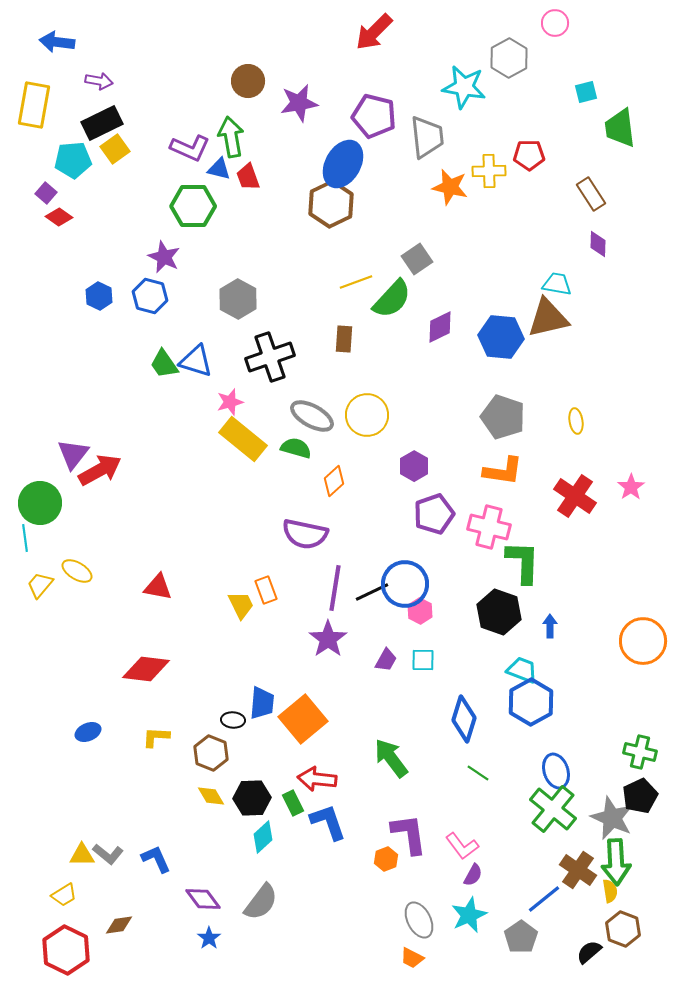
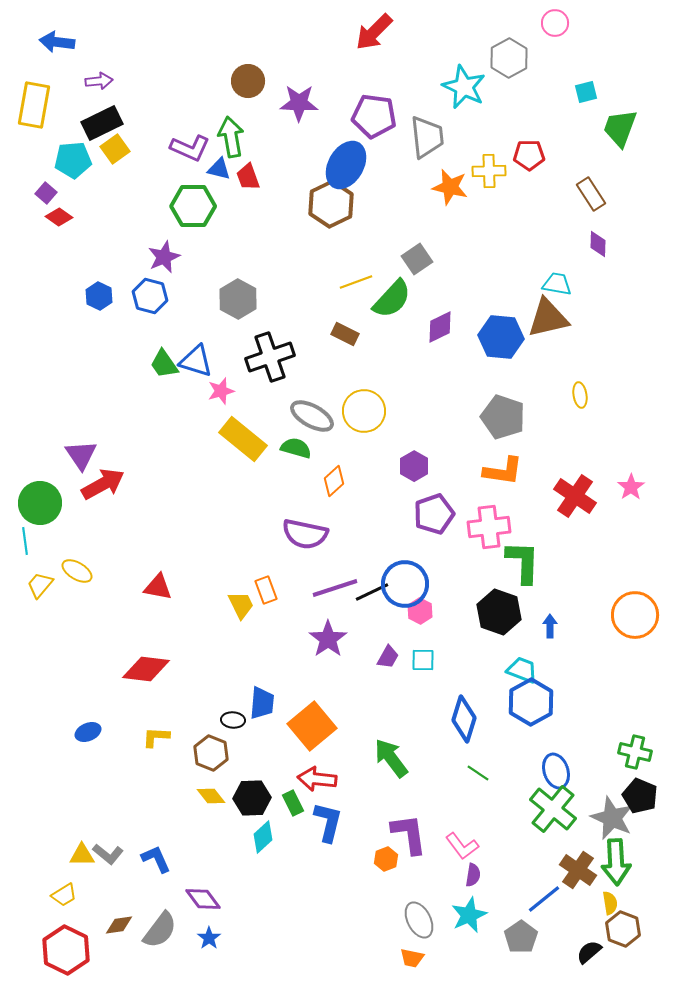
purple arrow at (99, 81): rotated 16 degrees counterclockwise
cyan star at (464, 87): rotated 15 degrees clockwise
purple star at (299, 103): rotated 12 degrees clockwise
purple pentagon at (374, 116): rotated 6 degrees counterclockwise
green trapezoid at (620, 128): rotated 27 degrees clockwise
blue ellipse at (343, 164): moved 3 px right, 1 px down
purple star at (164, 257): rotated 24 degrees clockwise
brown rectangle at (344, 339): moved 1 px right, 5 px up; rotated 68 degrees counterclockwise
pink star at (230, 402): moved 9 px left, 11 px up
yellow circle at (367, 415): moved 3 px left, 4 px up
yellow ellipse at (576, 421): moved 4 px right, 26 px up
purple triangle at (73, 454): moved 8 px right, 1 px down; rotated 12 degrees counterclockwise
red arrow at (100, 470): moved 3 px right, 14 px down
pink cross at (489, 527): rotated 21 degrees counterclockwise
cyan line at (25, 538): moved 3 px down
purple line at (335, 588): rotated 63 degrees clockwise
orange circle at (643, 641): moved 8 px left, 26 px up
purple trapezoid at (386, 660): moved 2 px right, 3 px up
orange square at (303, 719): moved 9 px right, 7 px down
green cross at (640, 752): moved 5 px left
yellow diamond at (211, 796): rotated 8 degrees counterclockwise
black pentagon at (640, 796): rotated 24 degrees counterclockwise
blue L-shape at (328, 822): rotated 33 degrees clockwise
purple semicircle at (473, 875): rotated 20 degrees counterclockwise
yellow semicircle at (610, 891): moved 12 px down
gray semicircle at (261, 902): moved 101 px left, 28 px down
orange trapezoid at (412, 958): rotated 15 degrees counterclockwise
